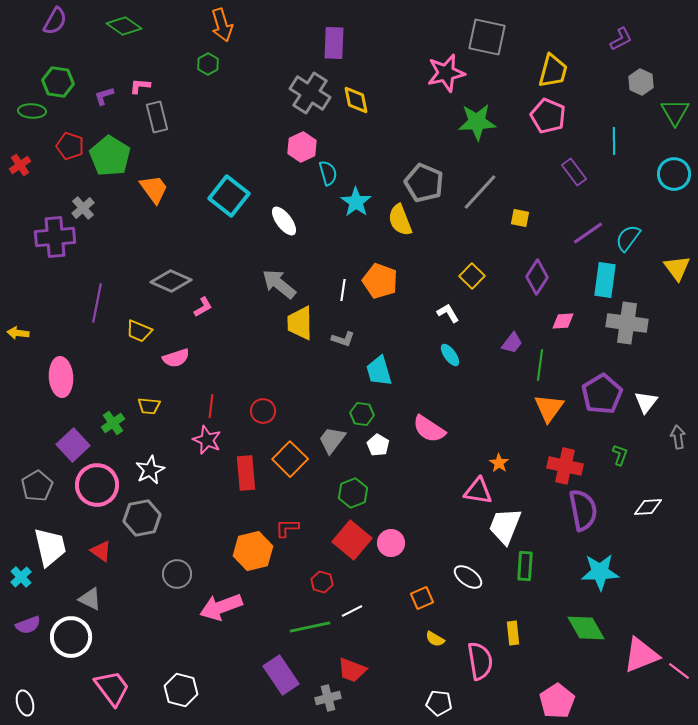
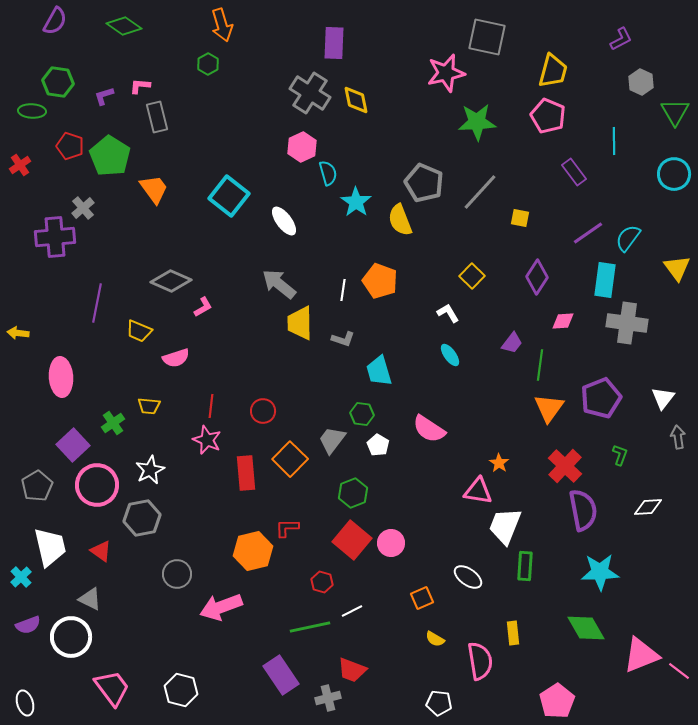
purple pentagon at (602, 394): moved 1 px left, 4 px down; rotated 9 degrees clockwise
white triangle at (646, 402): moved 17 px right, 4 px up
red cross at (565, 466): rotated 32 degrees clockwise
